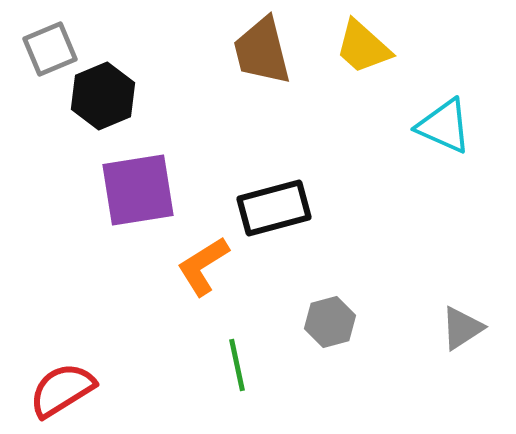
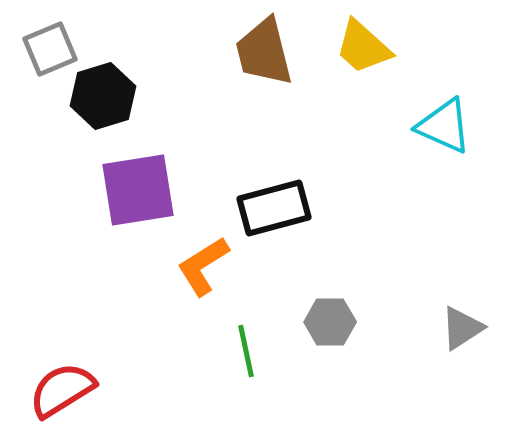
brown trapezoid: moved 2 px right, 1 px down
black hexagon: rotated 6 degrees clockwise
gray hexagon: rotated 15 degrees clockwise
green line: moved 9 px right, 14 px up
